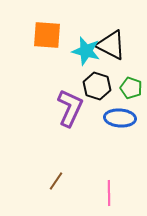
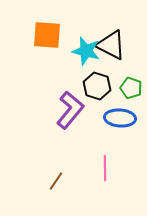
purple L-shape: moved 2 px down; rotated 15 degrees clockwise
pink line: moved 4 px left, 25 px up
